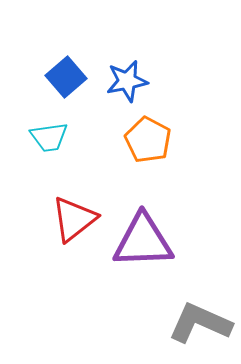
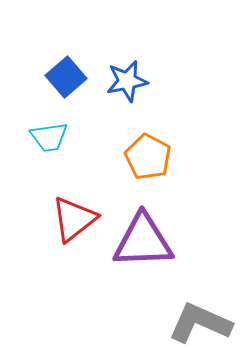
orange pentagon: moved 17 px down
